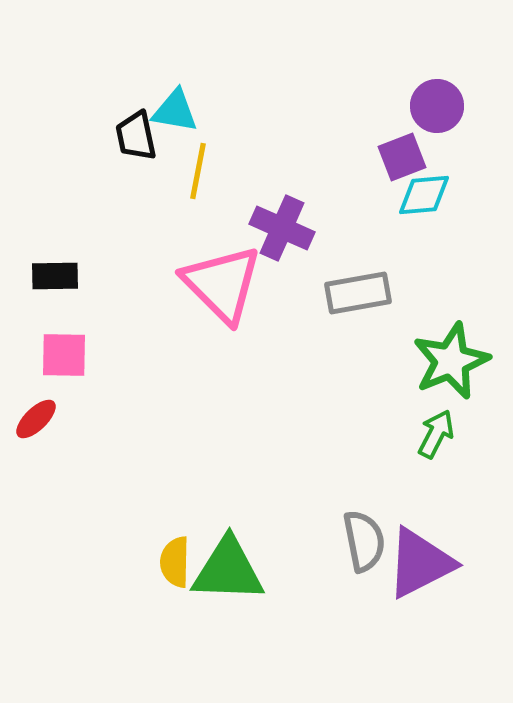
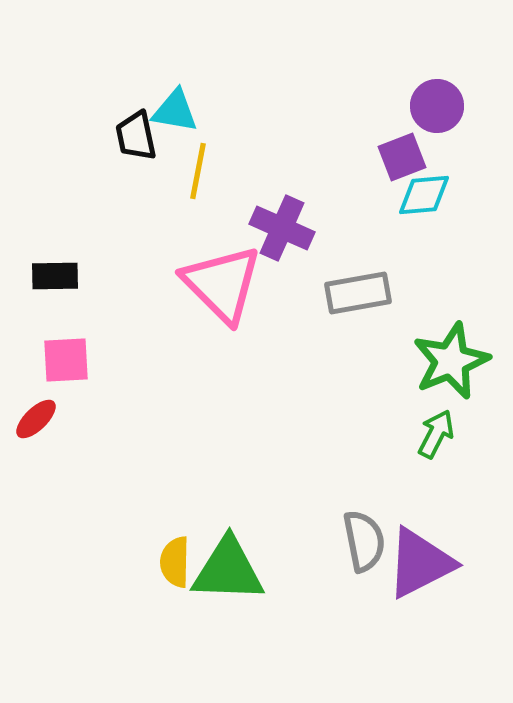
pink square: moved 2 px right, 5 px down; rotated 4 degrees counterclockwise
